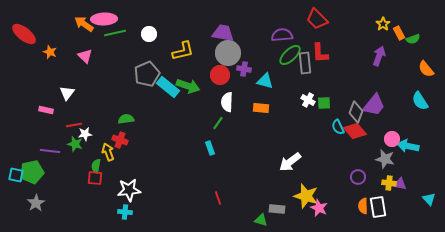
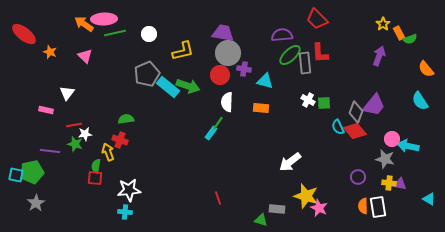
green semicircle at (413, 39): moved 3 px left
cyan rectangle at (210, 148): moved 1 px right, 15 px up; rotated 56 degrees clockwise
cyan triangle at (429, 199): rotated 16 degrees counterclockwise
